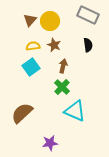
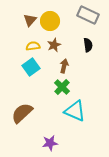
brown star: rotated 24 degrees clockwise
brown arrow: moved 1 px right
